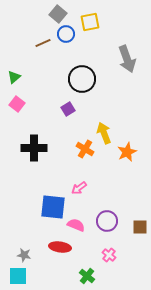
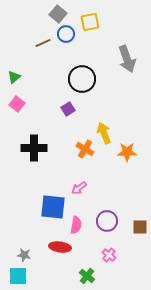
orange star: rotated 24 degrees clockwise
pink semicircle: rotated 78 degrees clockwise
